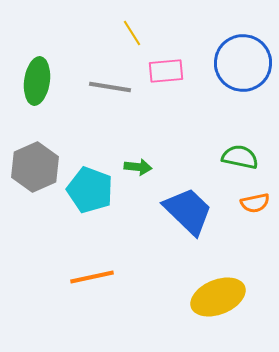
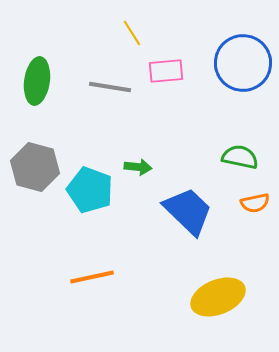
gray hexagon: rotated 21 degrees counterclockwise
